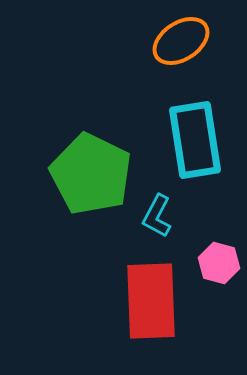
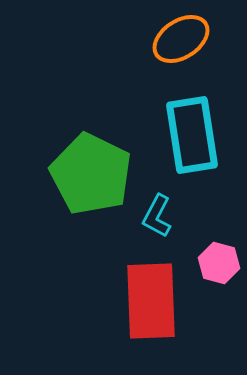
orange ellipse: moved 2 px up
cyan rectangle: moved 3 px left, 5 px up
